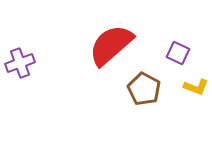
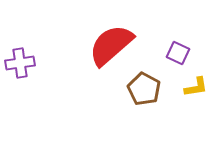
purple cross: rotated 12 degrees clockwise
yellow L-shape: rotated 30 degrees counterclockwise
